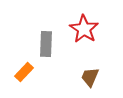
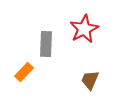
red star: rotated 12 degrees clockwise
brown trapezoid: moved 3 px down
